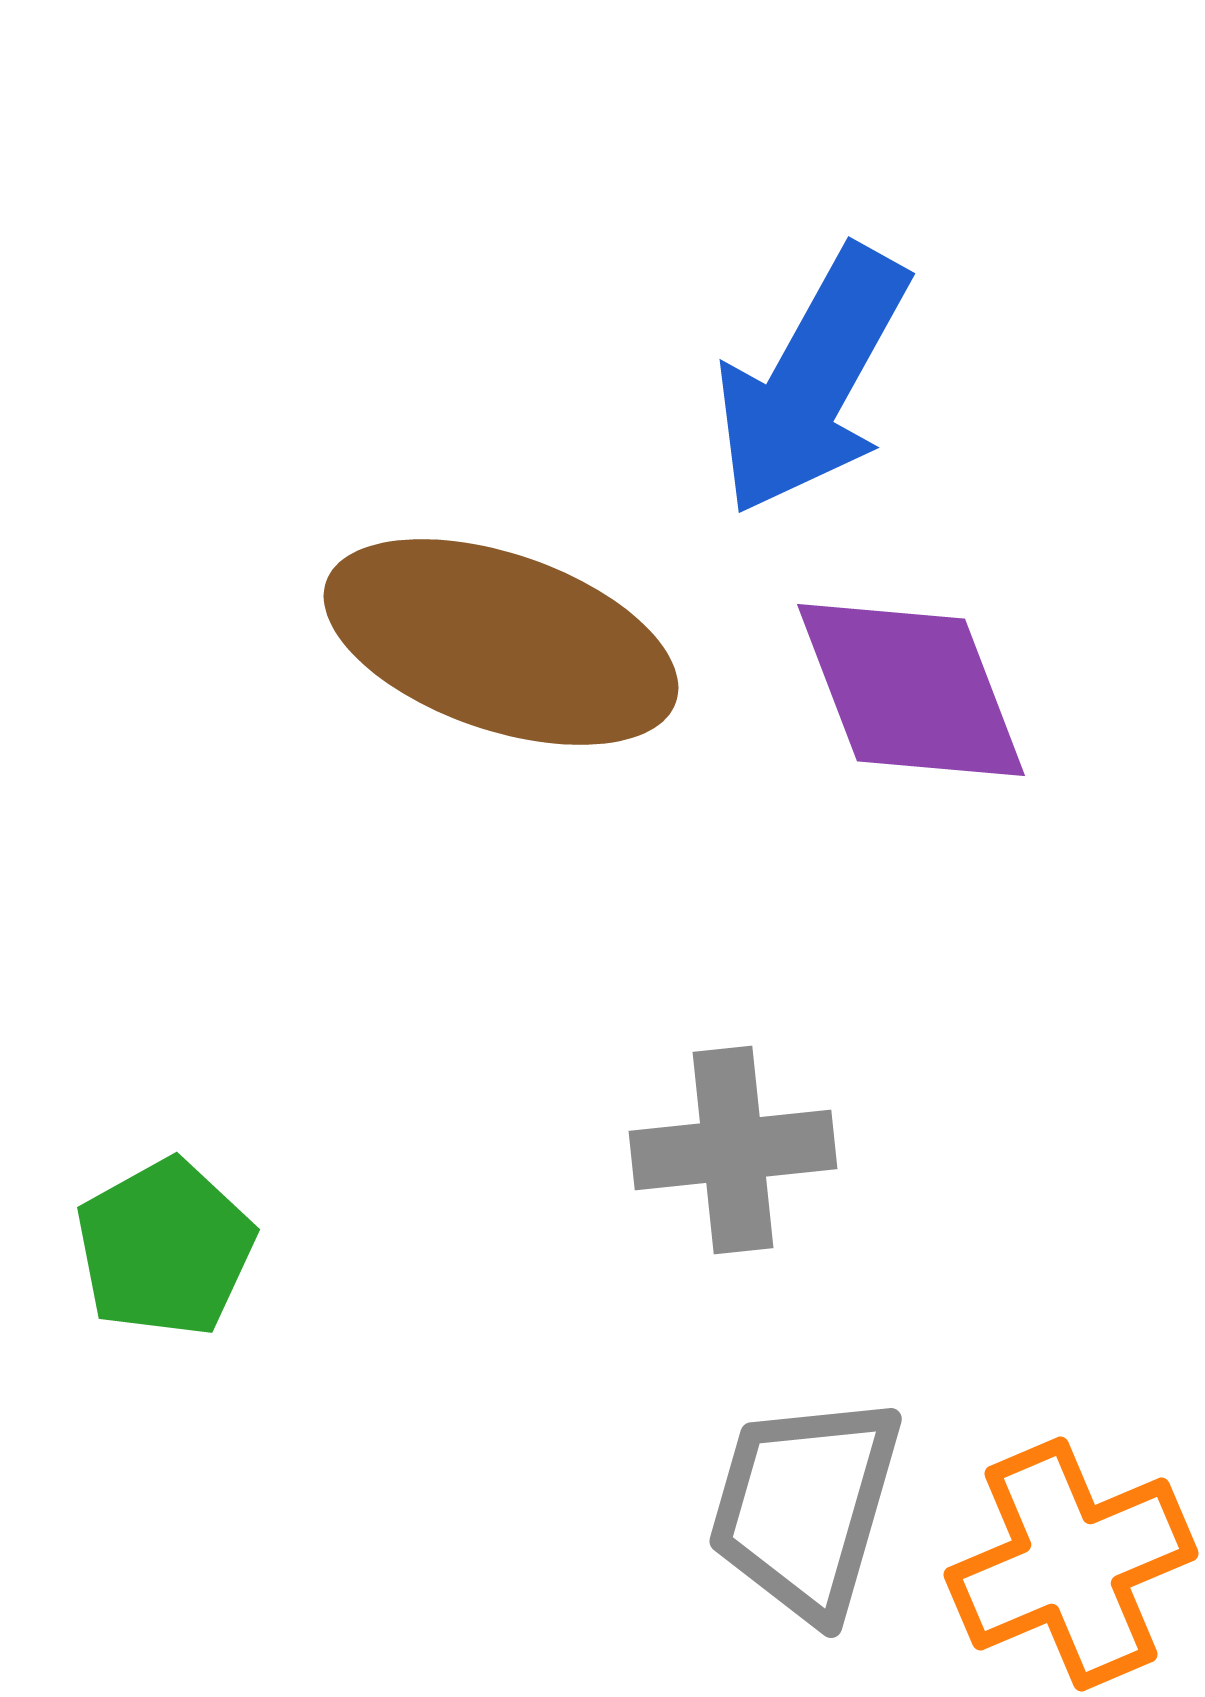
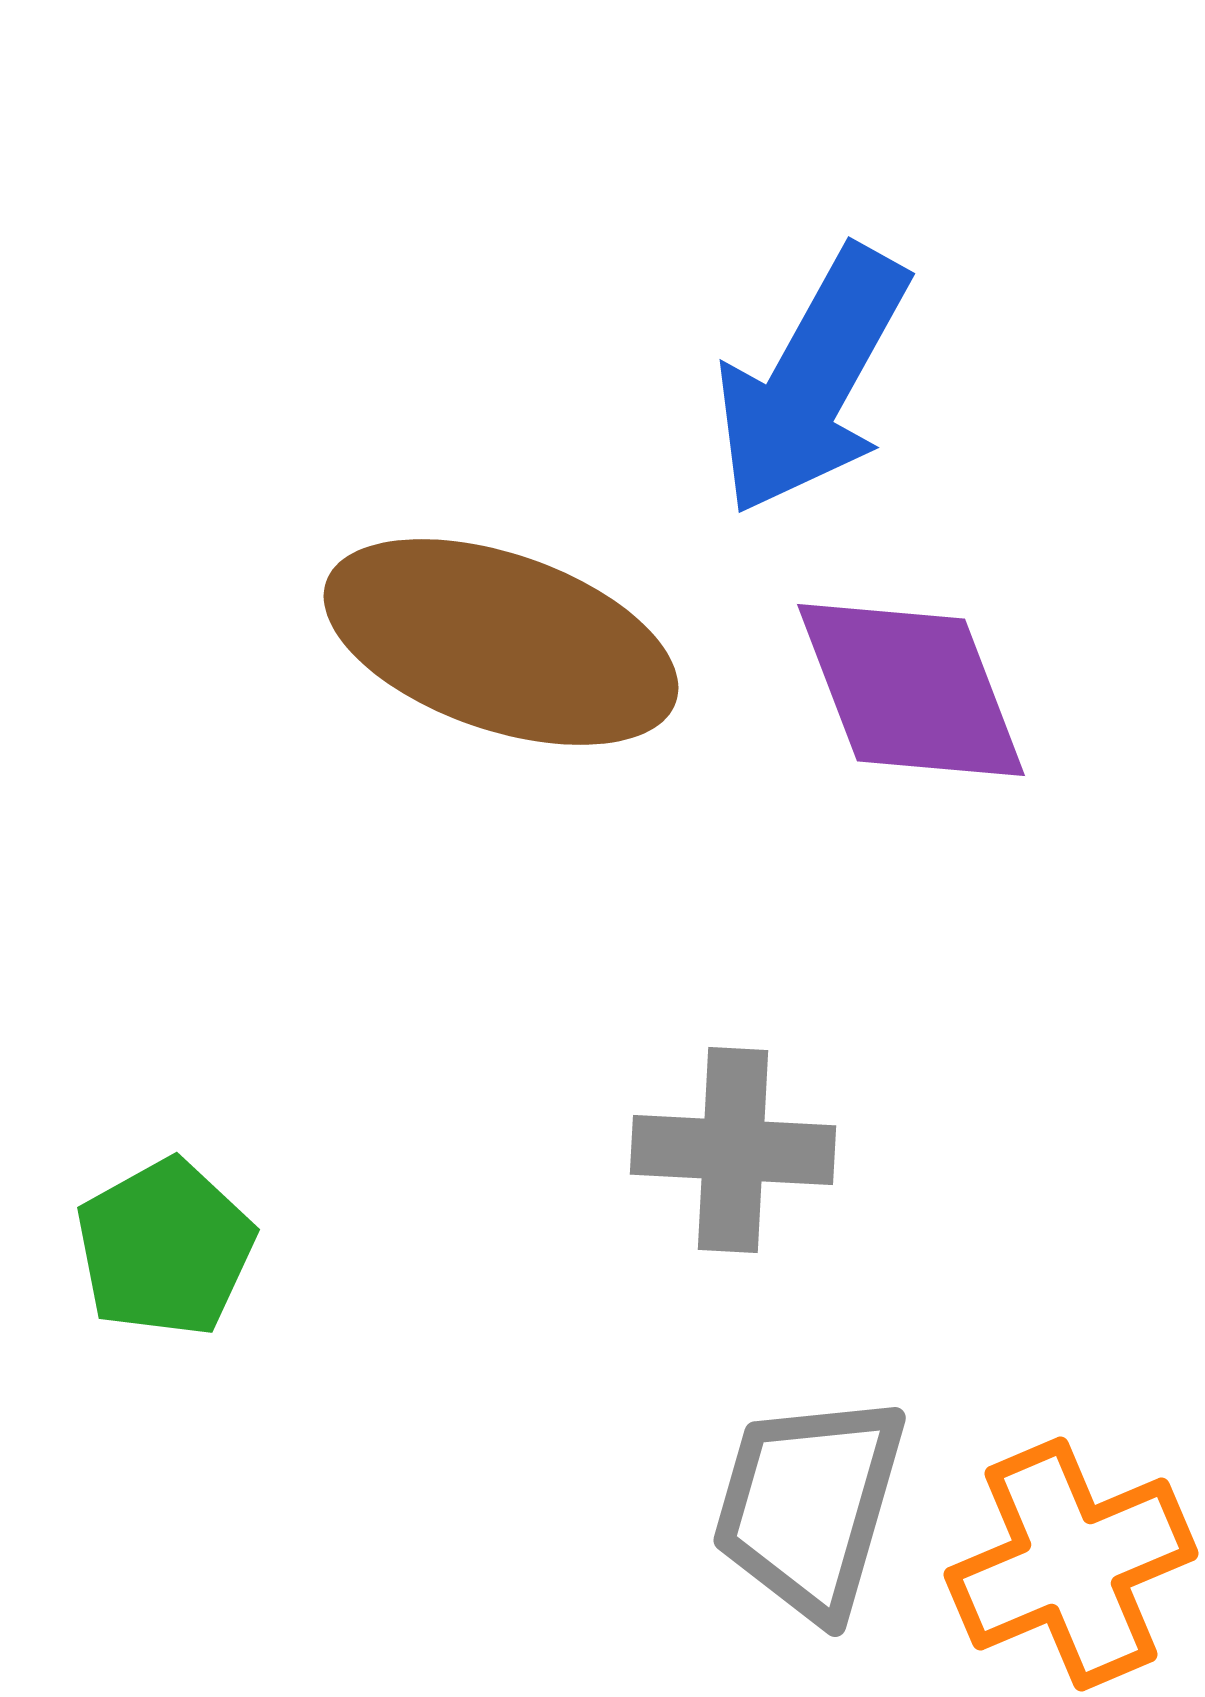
gray cross: rotated 9 degrees clockwise
gray trapezoid: moved 4 px right, 1 px up
